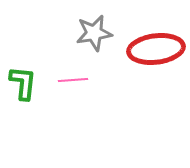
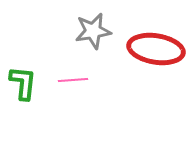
gray star: moved 1 px left, 2 px up
red ellipse: rotated 16 degrees clockwise
